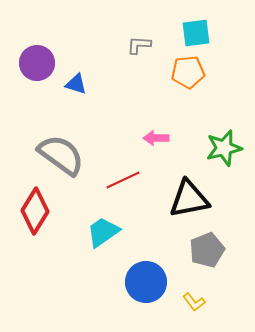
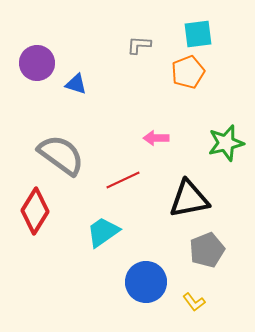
cyan square: moved 2 px right, 1 px down
orange pentagon: rotated 16 degrees counterclockwise
green star: moved 2 px right, 5 px up
